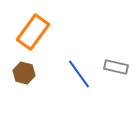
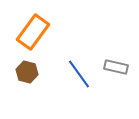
brown hexagon: moved 3 px right, 1 px up
